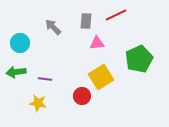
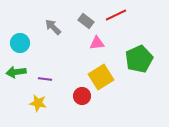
gray rectangle: rotated 56 degrees counterclockwise
